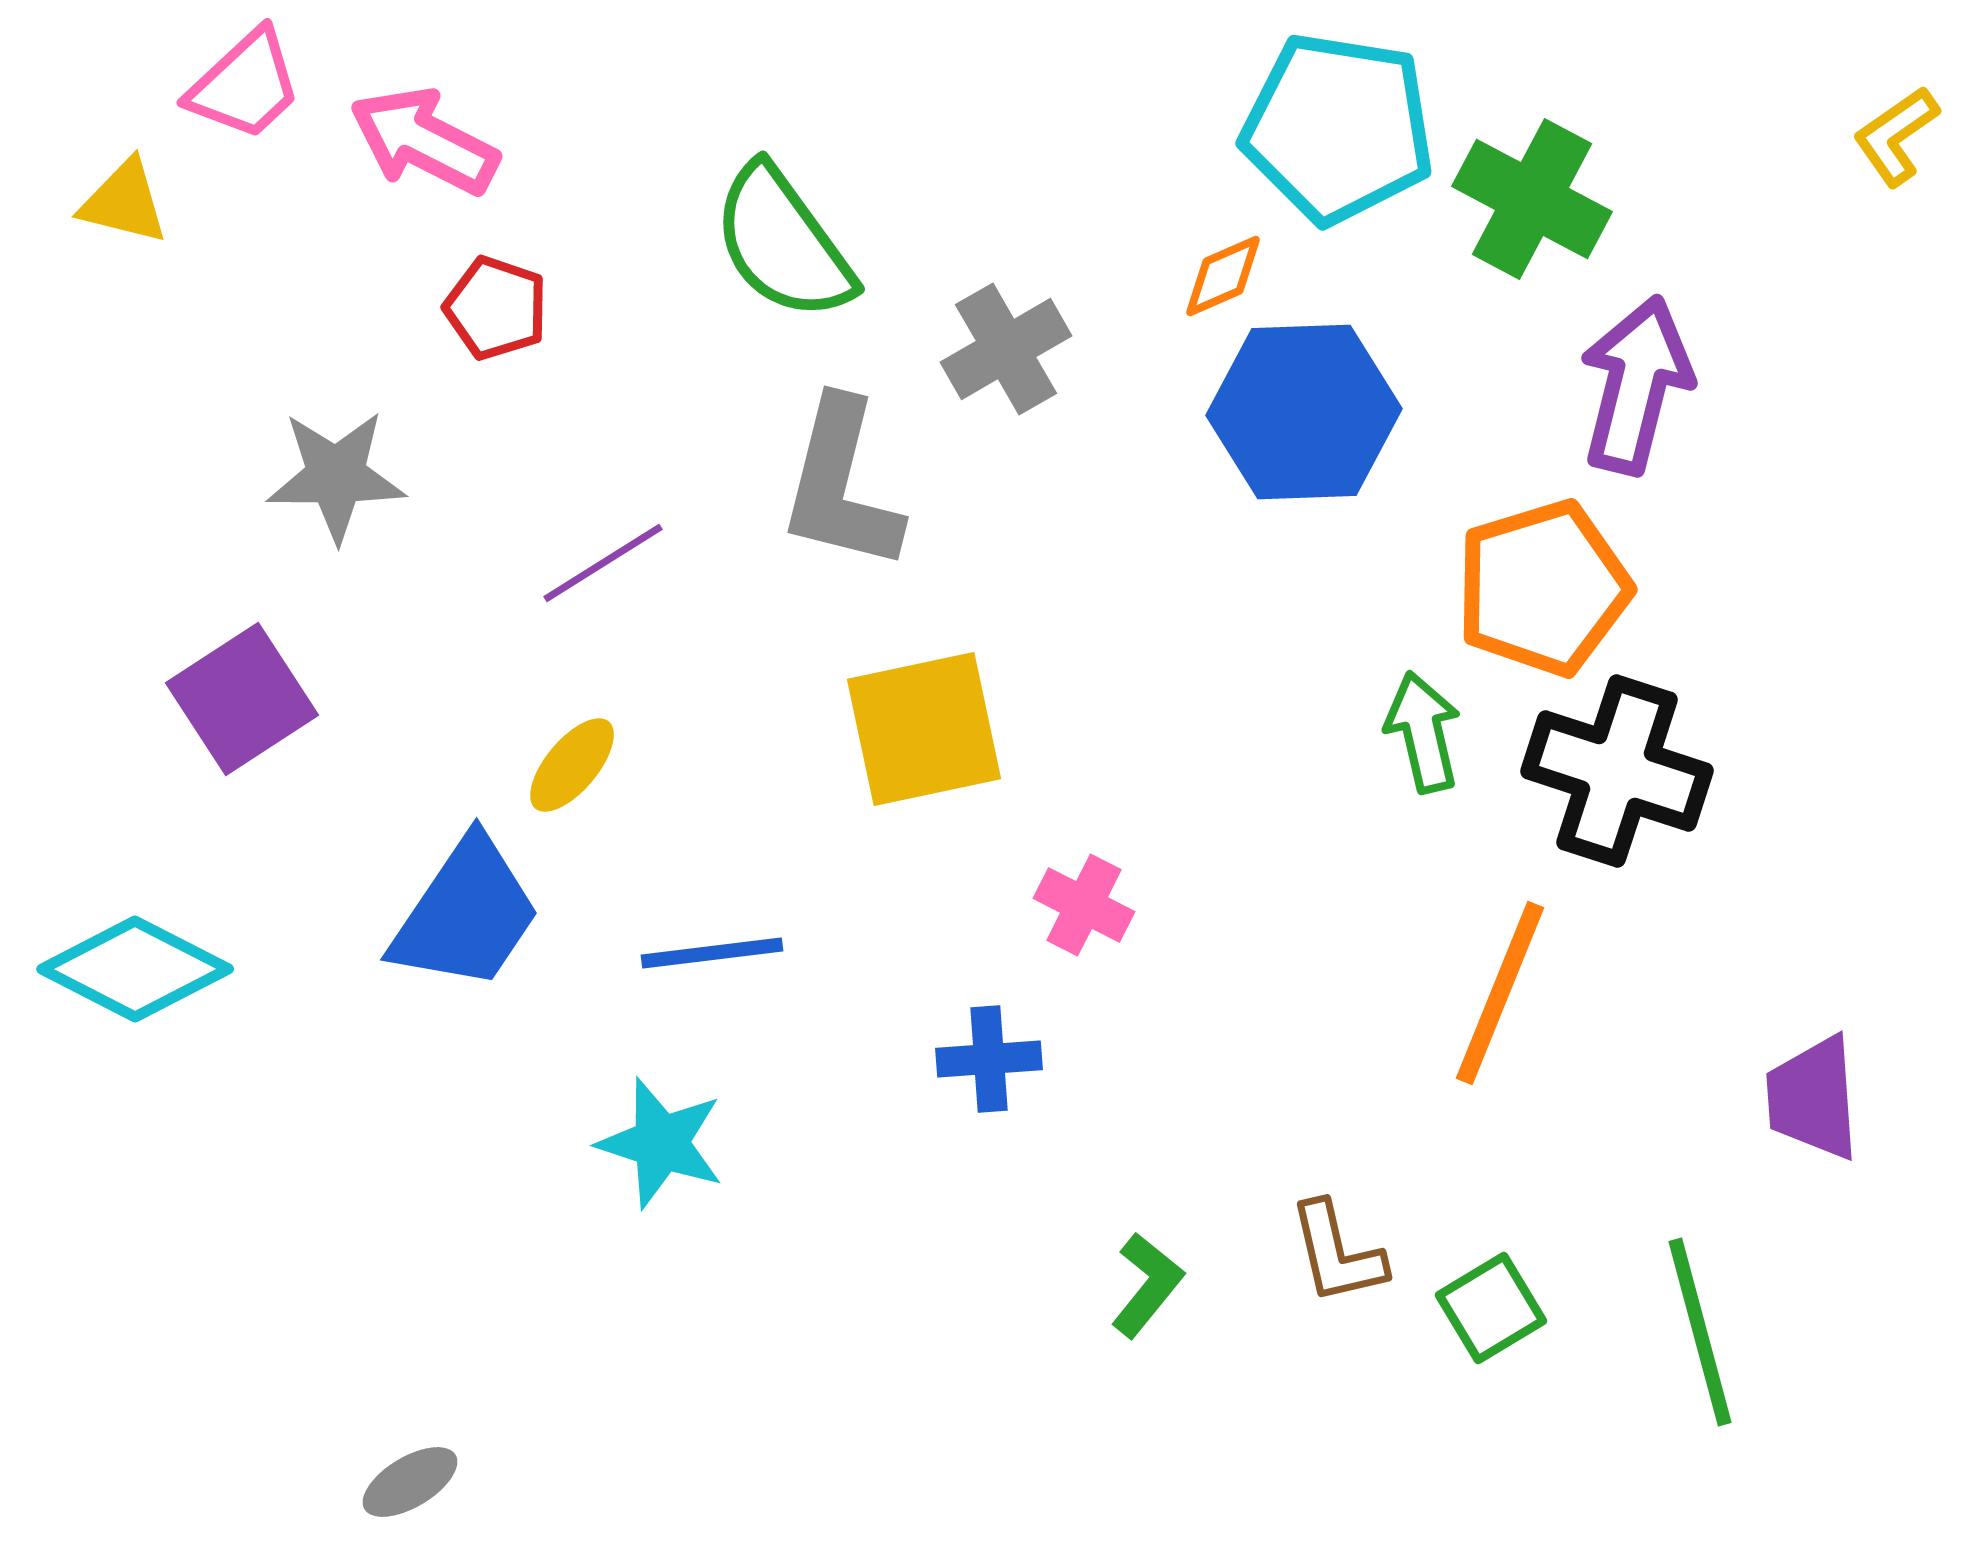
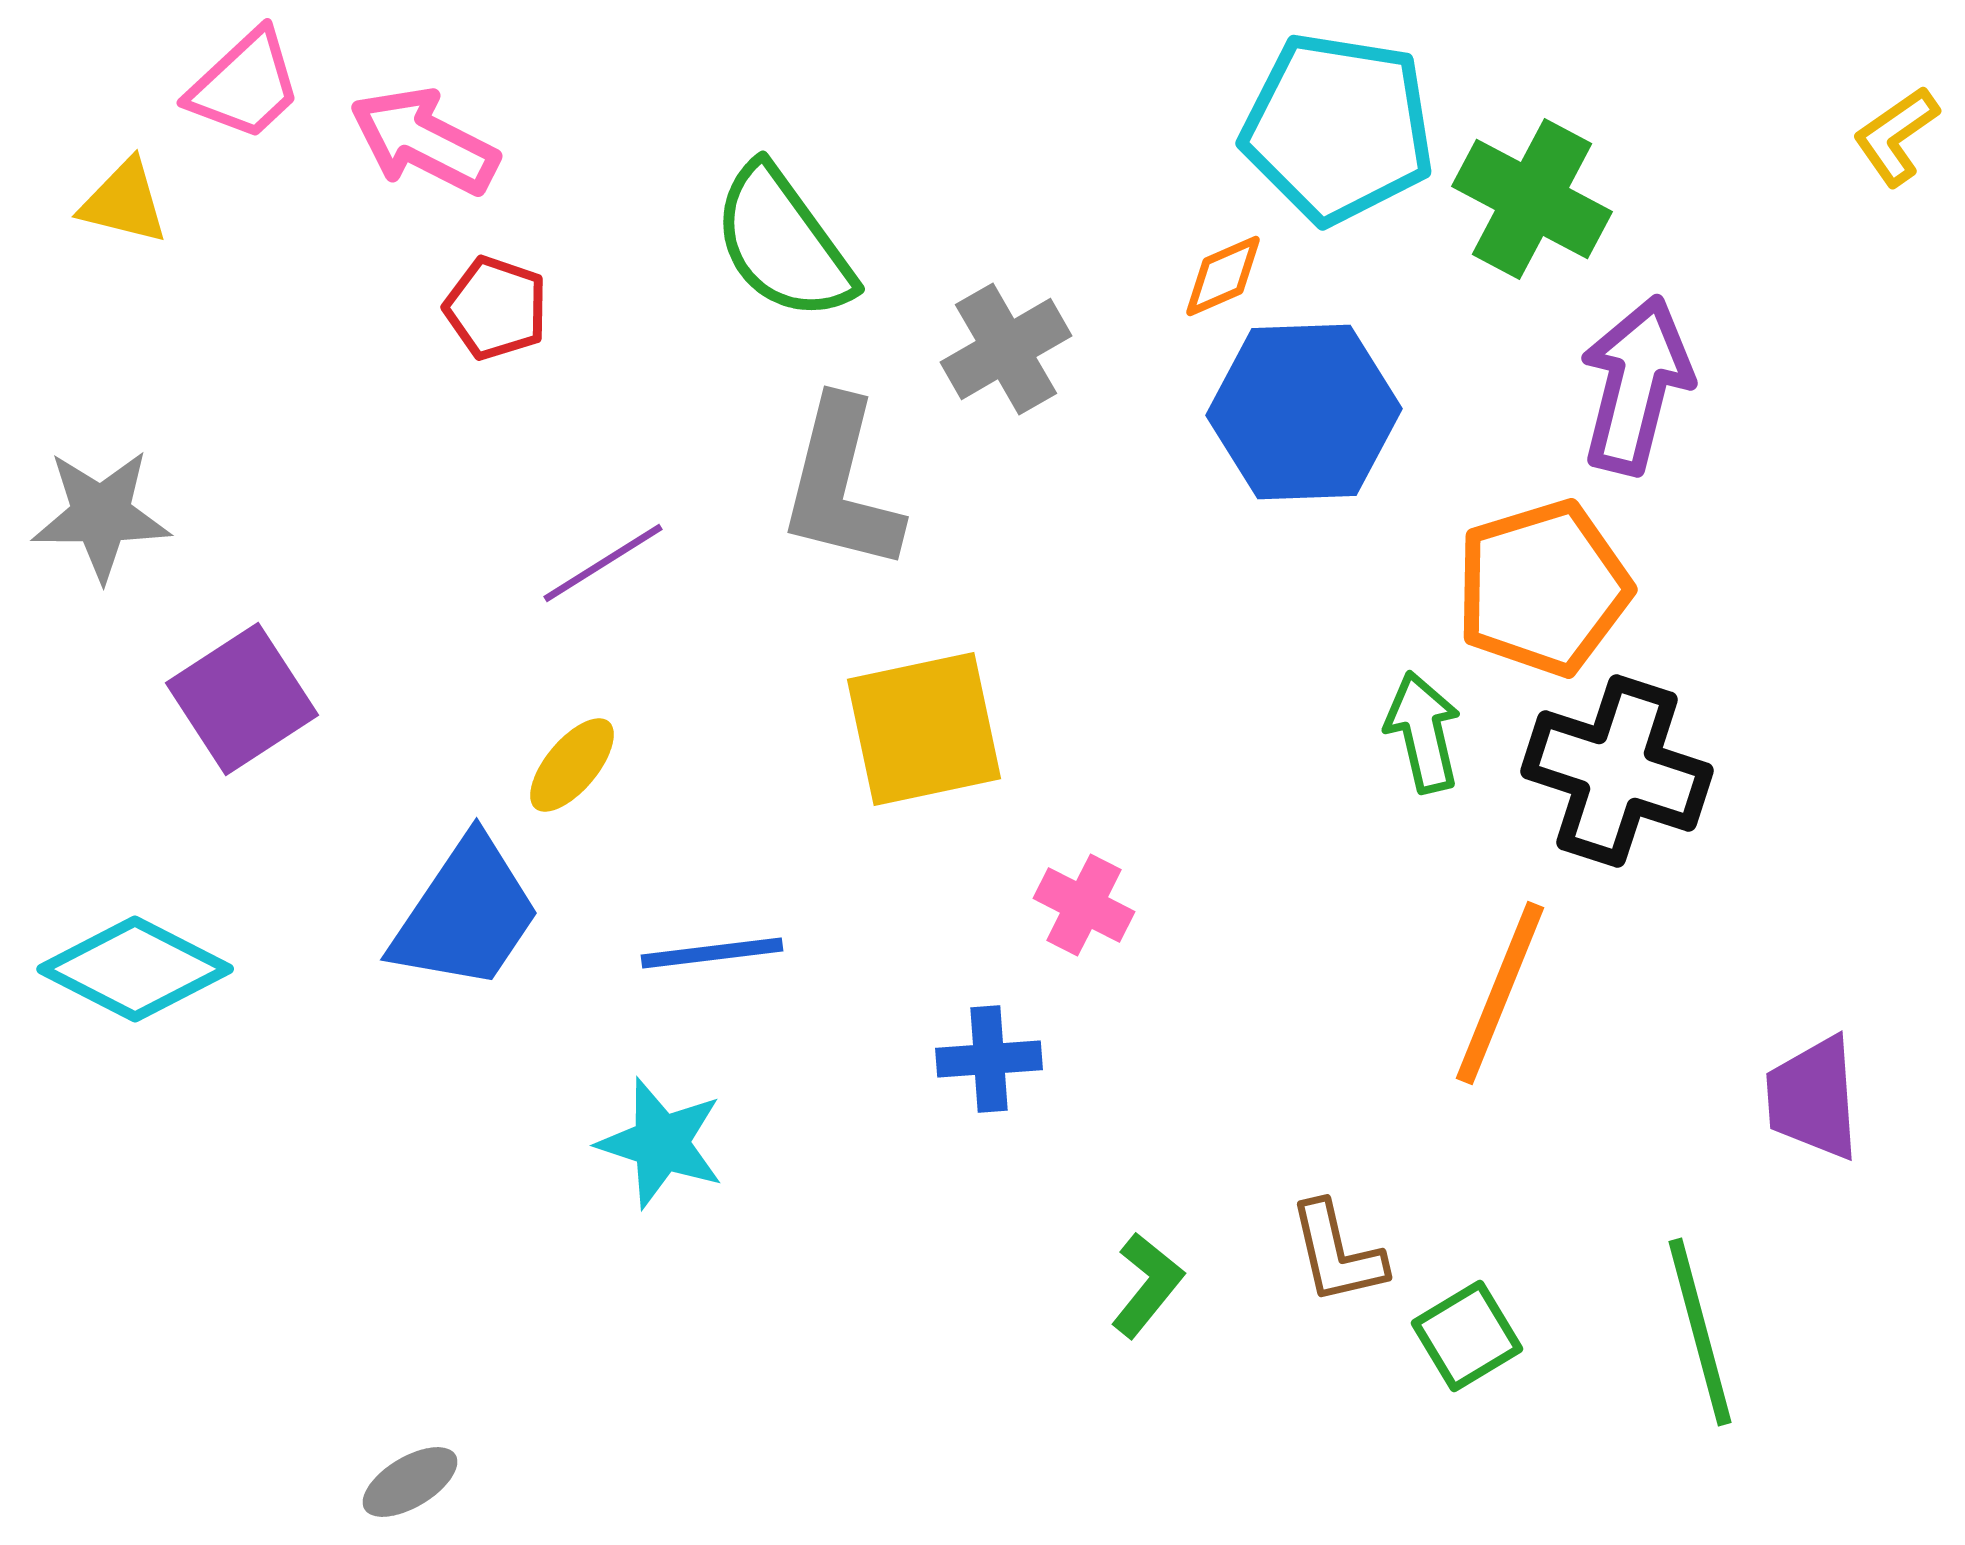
gray star: moved 235 px left, 39 px down
green square: moved 24 px left, 28 px down
